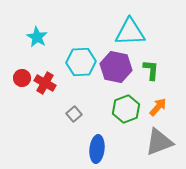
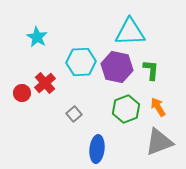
purple hexagon: moved 1 px right
red circle: moved 15 px down
red cross: rotated 20 degrees clockwise
orange arrow: rotated 72 degrees counterclockwise
